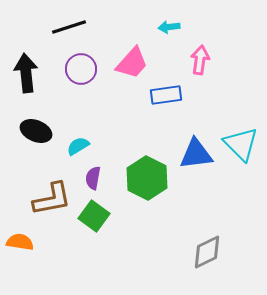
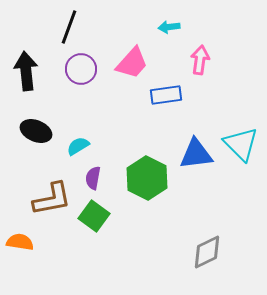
black line: rotated 52 degrees counterclockwise
black arrow: moved 2 px up
